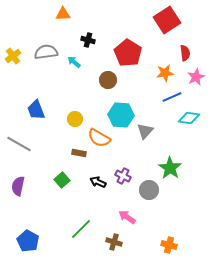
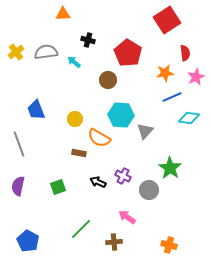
yellow cross: moved 3 px right, 4 px up
gray line: rotated 40 degrees clockwise
green square: moved 4 px left, 7 px down; rotated 21 degrees clockwise
brown cross: rotated 21 degrees counterclockwise
